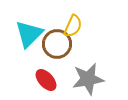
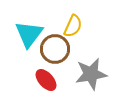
cyan triangle: rotated 8 degrees counterclockwise
brown circle: moved 2 px left, 5 px down
gray star: moved 3 px right, 5 px up
